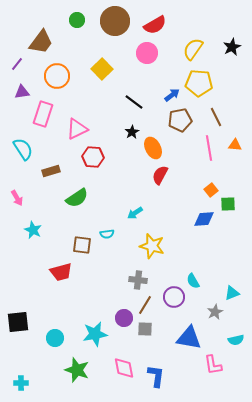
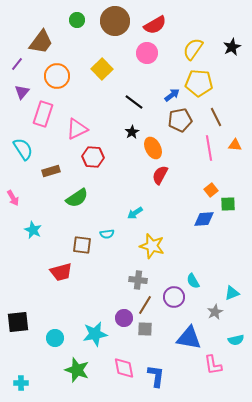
purple triangle at (22, 92): rotated 42 degrees counterclockwise
pink arrow at (17, 198): moved 4 px left
